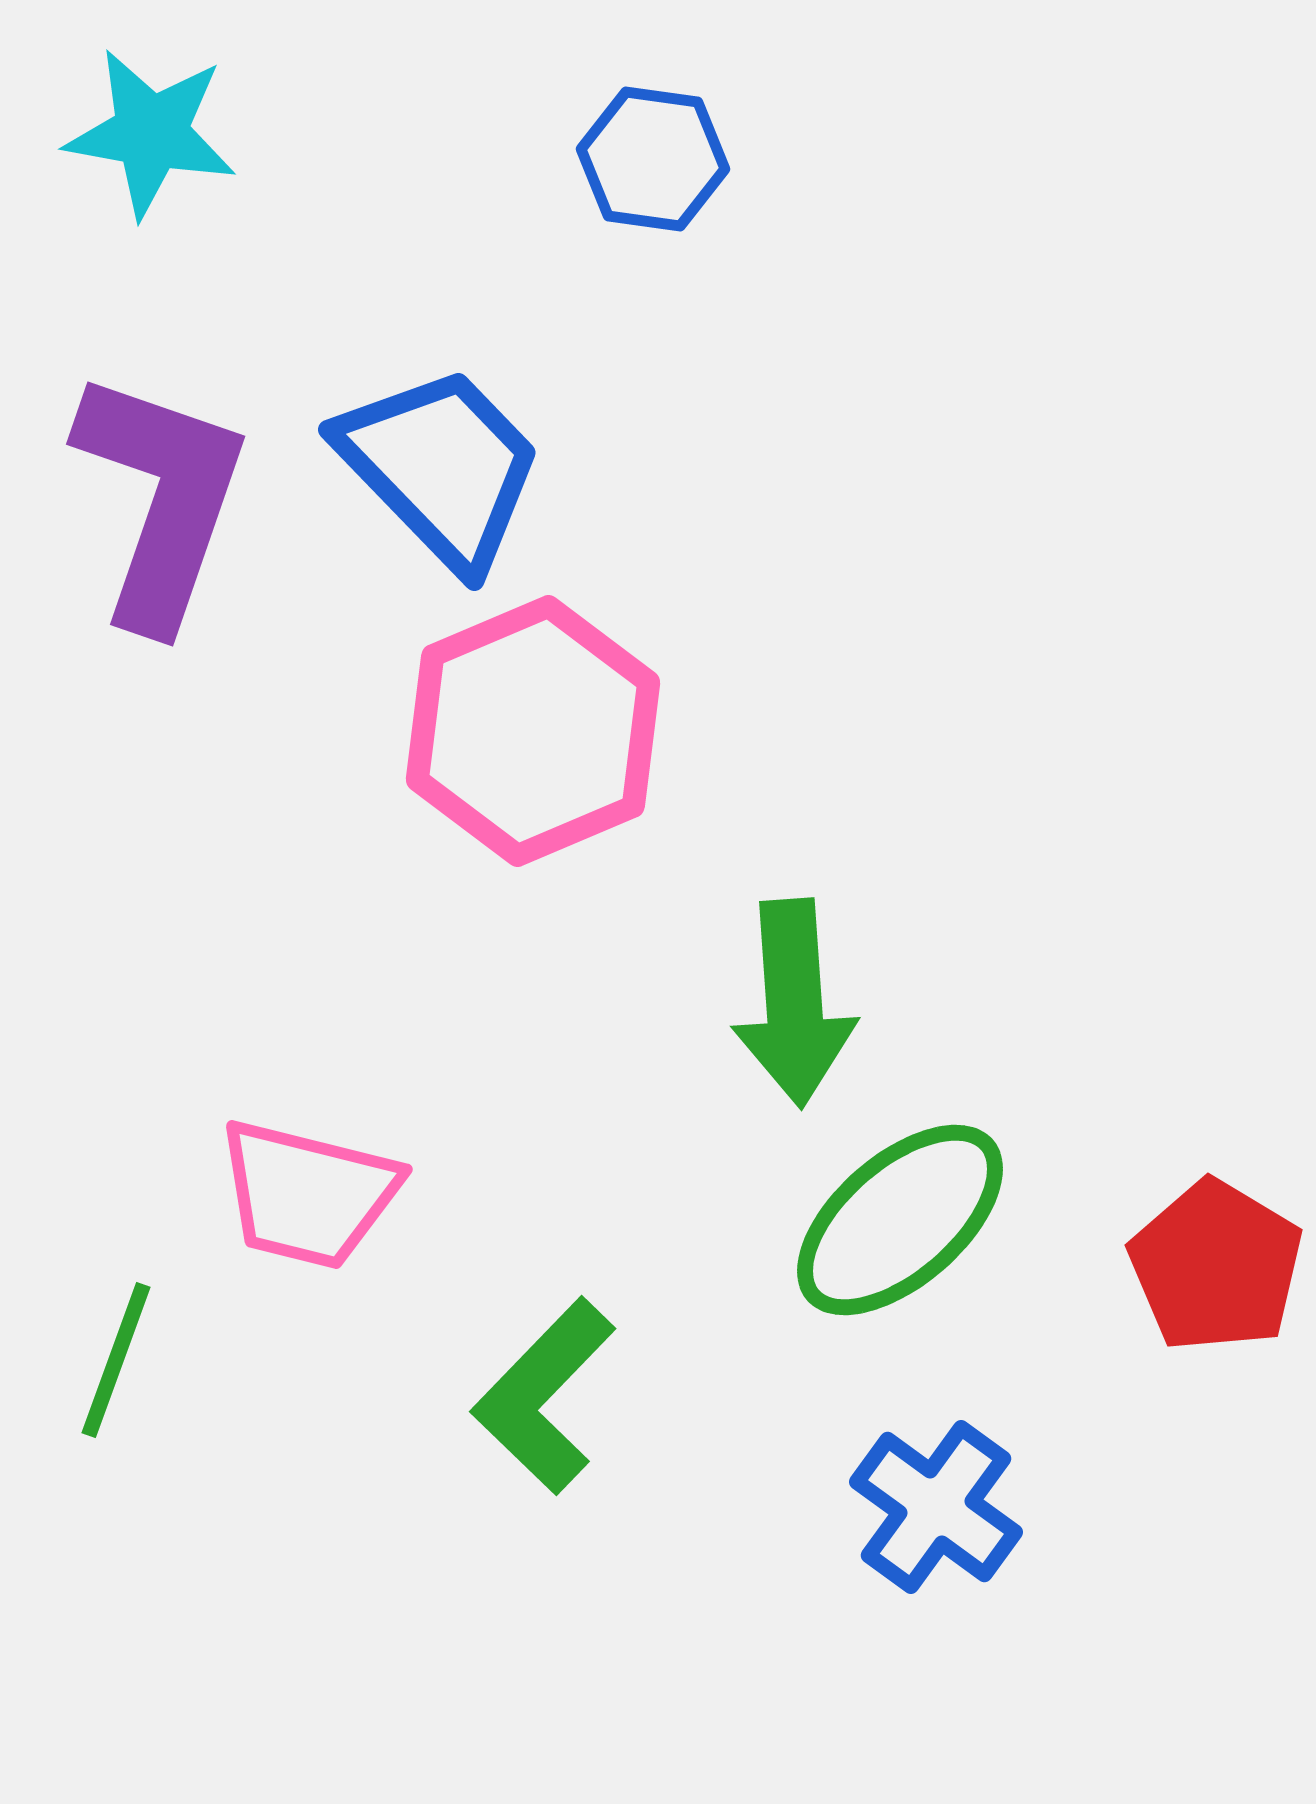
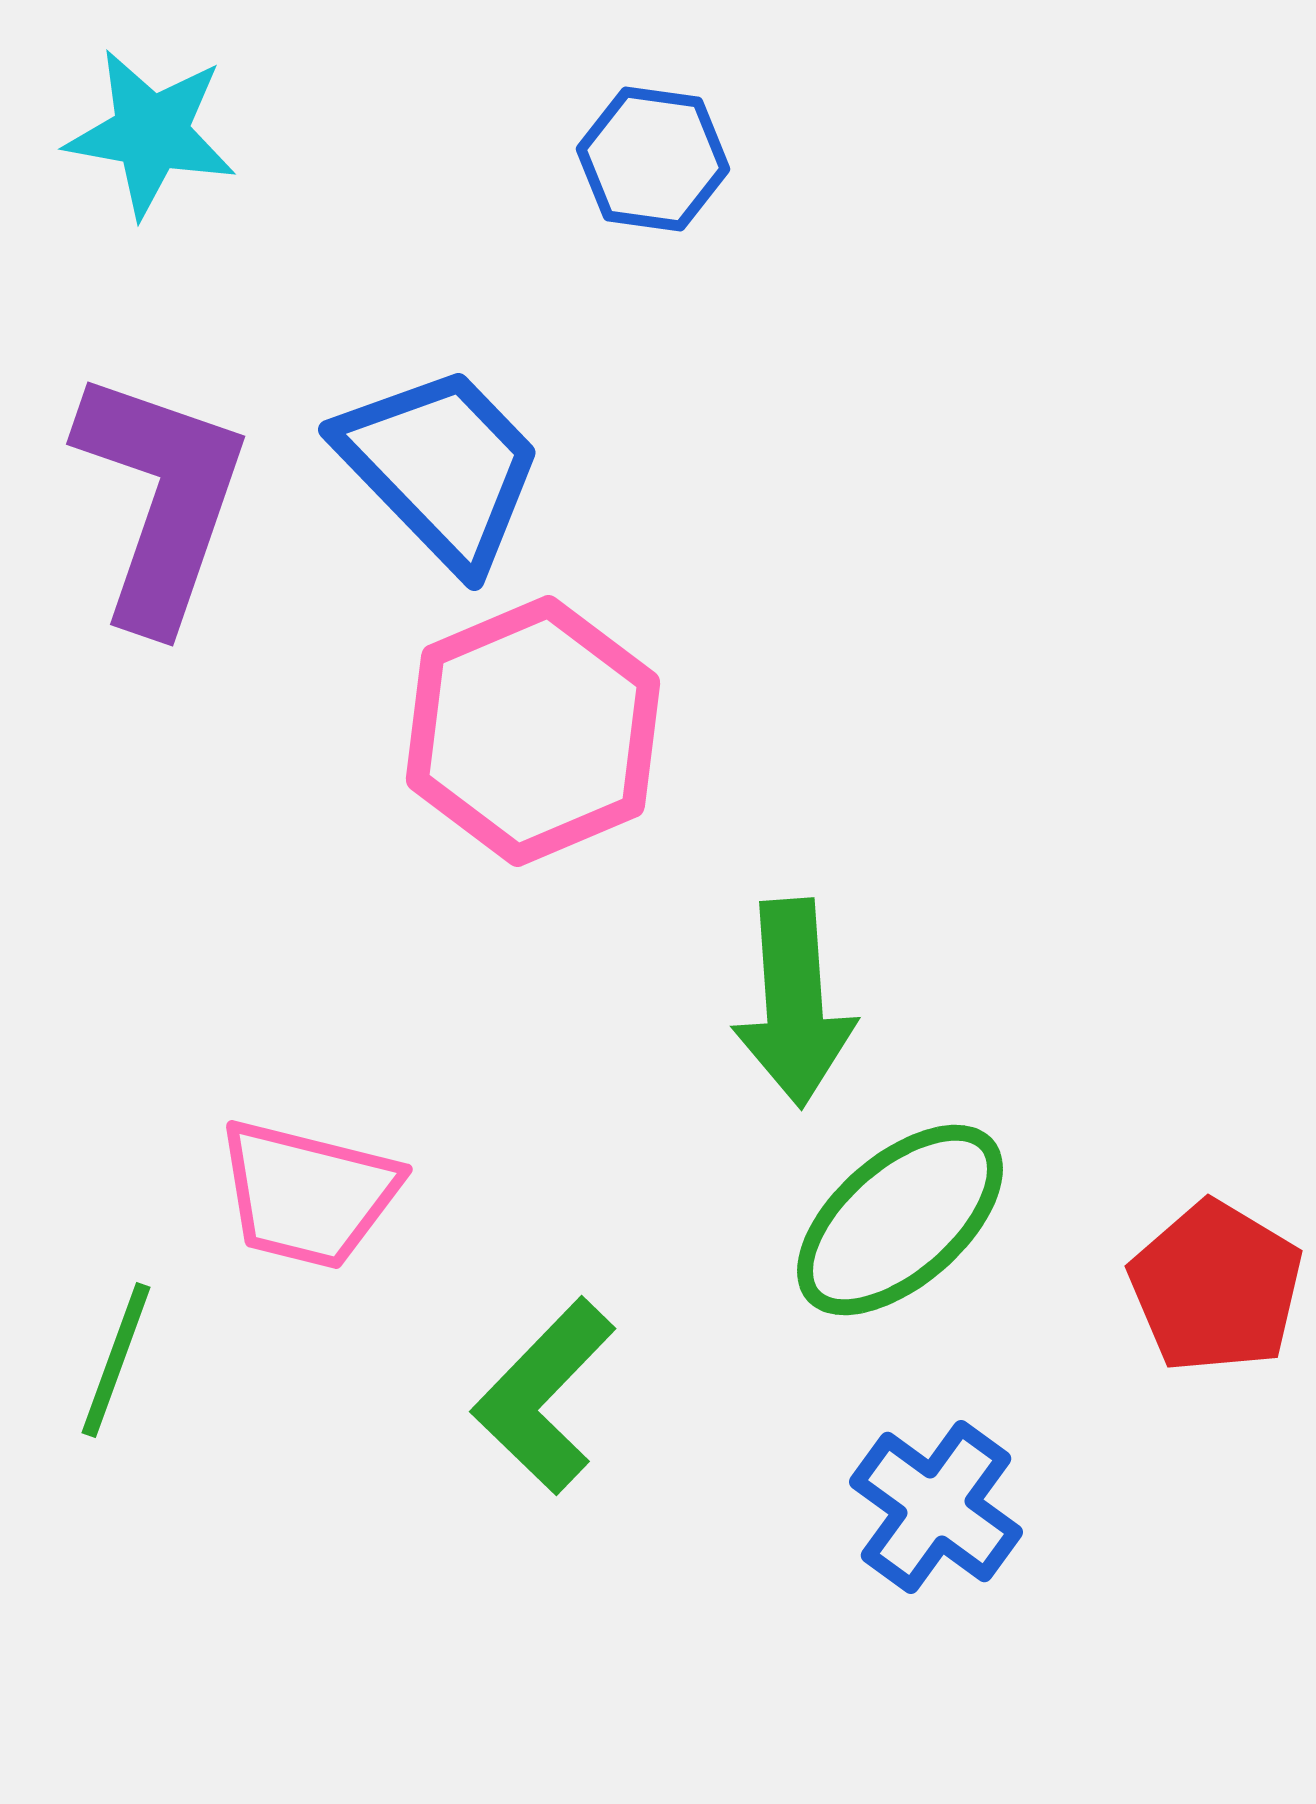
red pentagon: moved 21 px down
